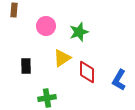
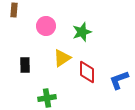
green star: moved 3 px right
black rectangle: moved 1 px left, 1 px up
blue L-shape: rotated 40 degrees clockwise
